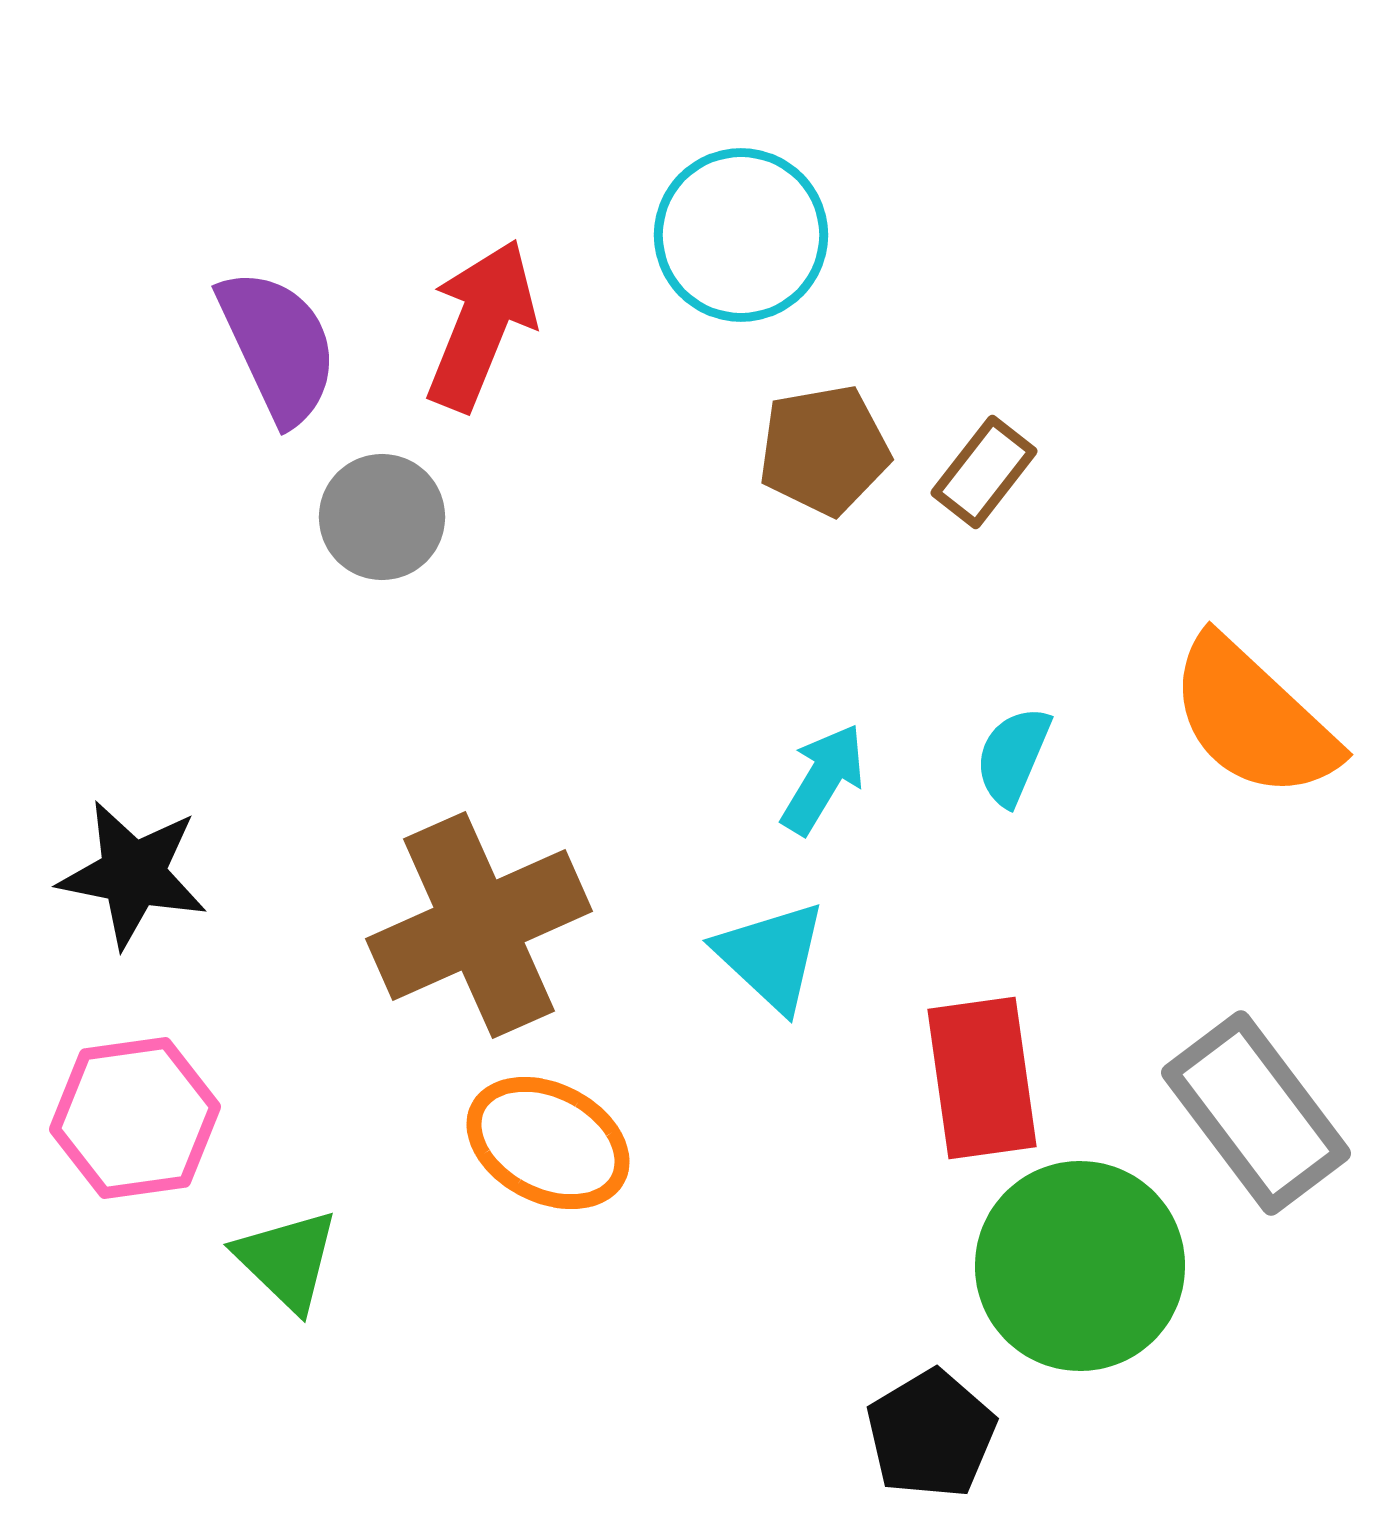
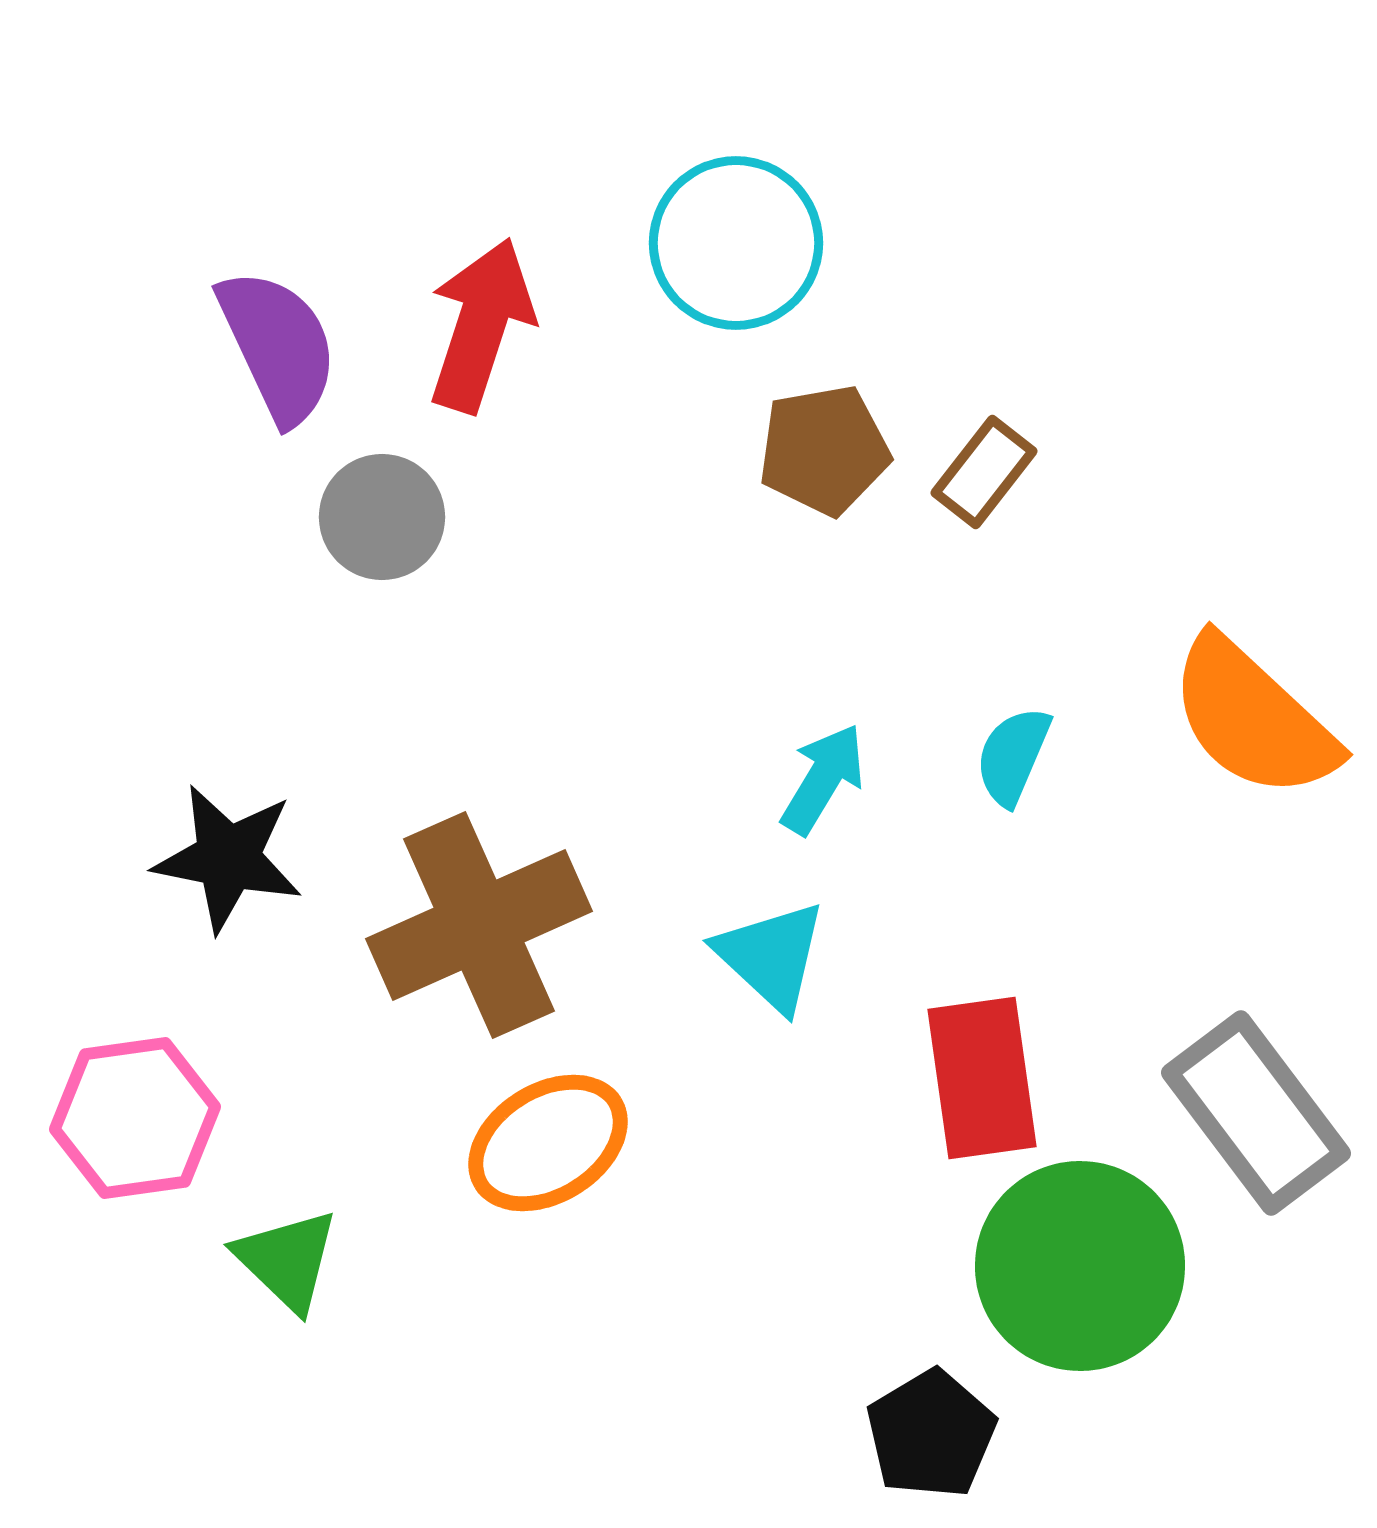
cyan circle: moved 5 px left, 8 px down
red arrow: rotated 4 degrees counterclockwise
black star: moved 95 px right, 16 px up
orange ellipse: rotated 59 degrees counterclockwise
